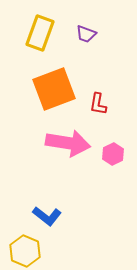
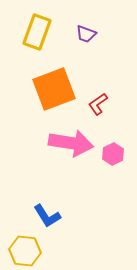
yellow rectangle: moved 3 px left, 1 px up
red L-shape: rotated 45 degrees clockwise
pink arrow: moved 3 px right
blue L-shape: rotated 20 degrees clockwise
yellow hexagon: rotated 16 degrees counterclockwise
